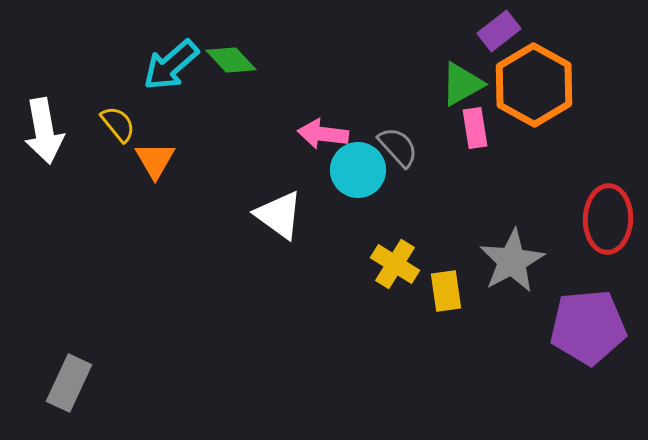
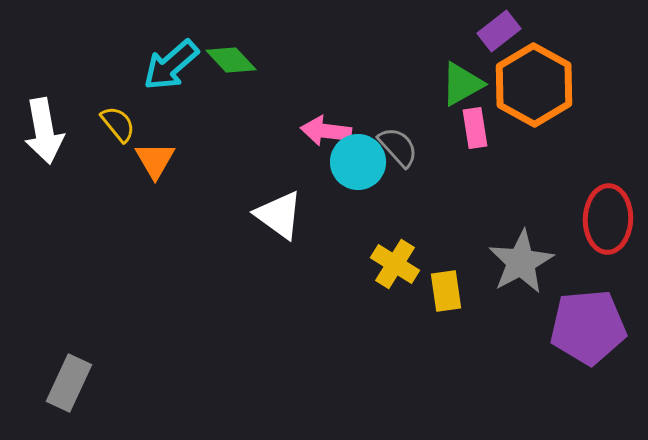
pink arrow: moved 3 px right, 3 px up
cyan circle: moved 8 px up
gray star: moved 9 px right, 1 px down
